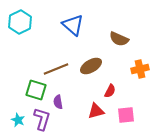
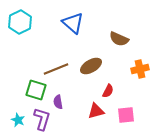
blue triangle: moved 2 px up
red semicircle: moved 2 px left
